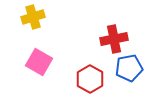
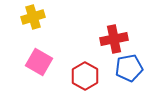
red hexagon: moved 5 px left, 3 px up
